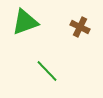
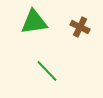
green triangle: moved 9 px right; rotated 12 degrees clockwise
